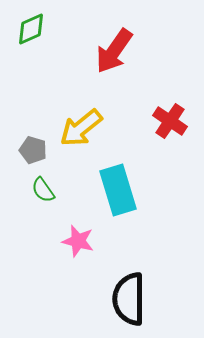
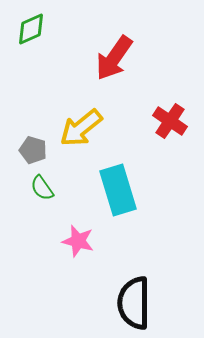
red arrow: moved 7 px down
green semicircle: moved 1 px left, 2 px up
black semicircle: moved 5 px right, 4 px down
